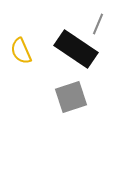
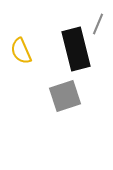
black rectangle: rotated 42 degrees clockwise
gray square: moved 6 px left, 1 px up
